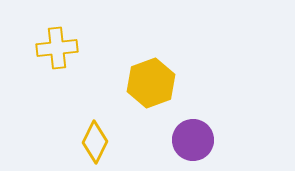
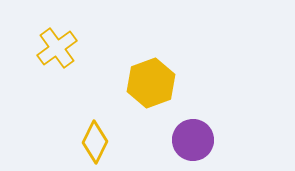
yellow cross: rotated 30 degrees counterclockwise
